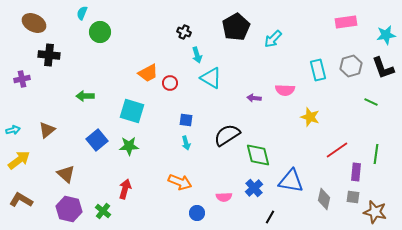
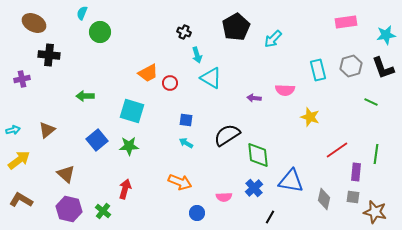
cyan arrow at (186, 143): rotated 136 degrees clockwise
green diamond at (258, 155): rotated 8 degrees clockwise
